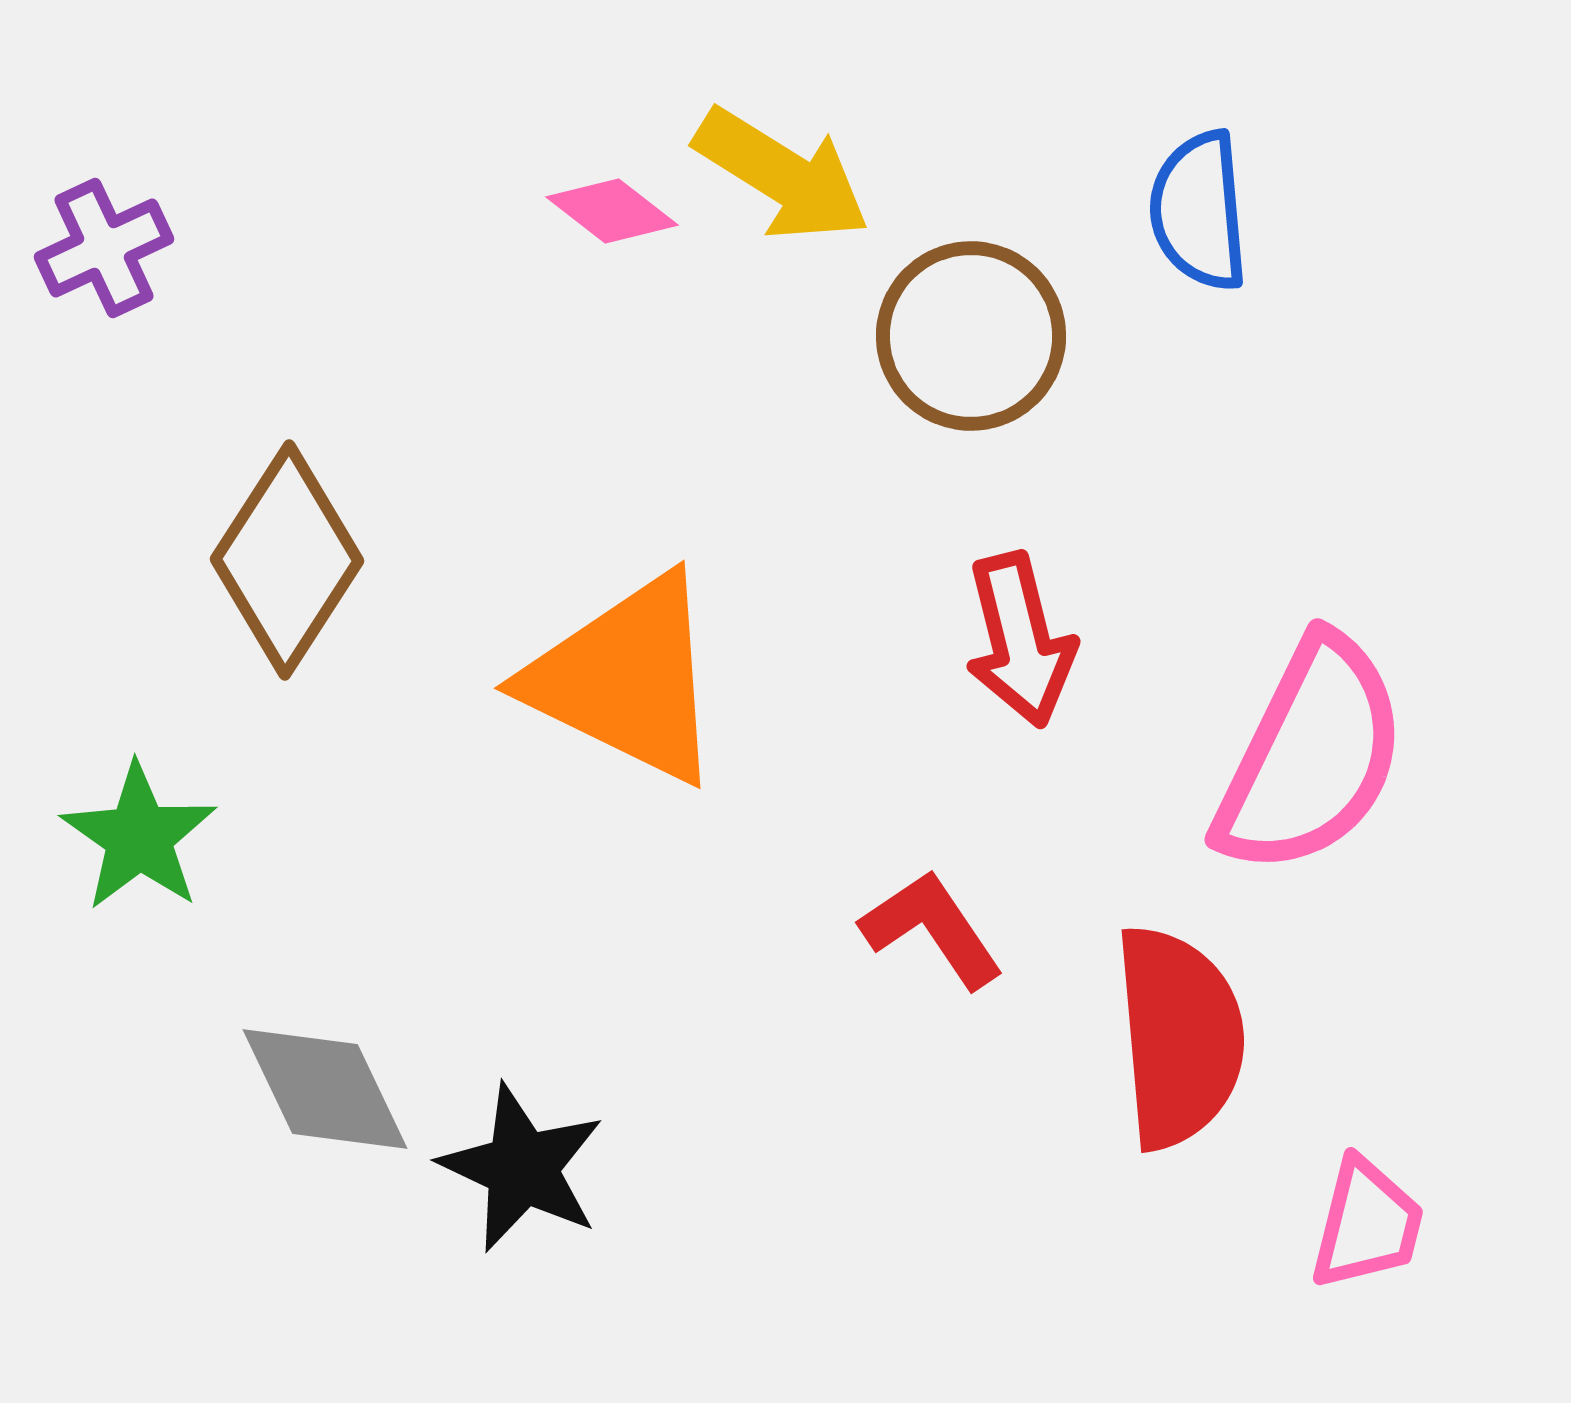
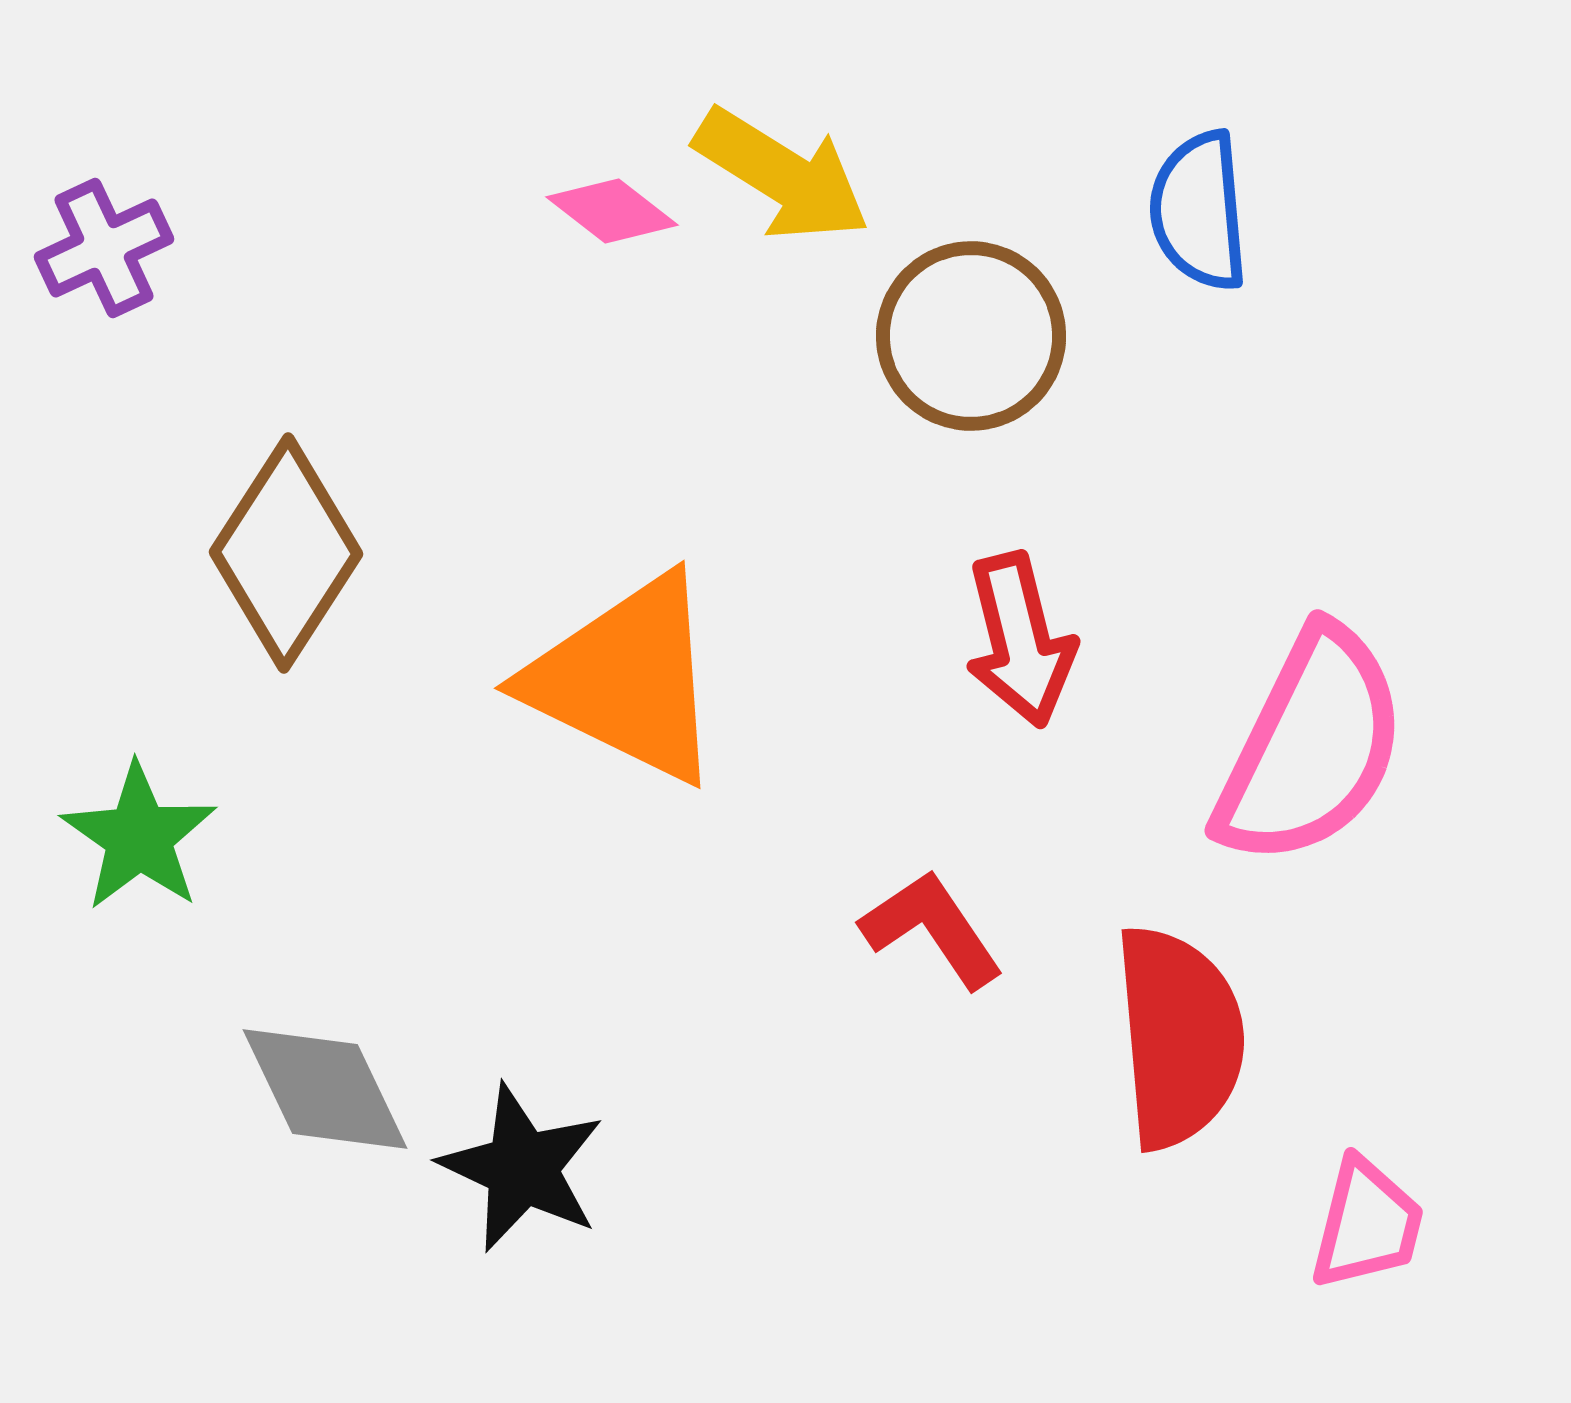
brown diamond: moved 1 px left, 7 px up
pink semicircle: moved 9 px up
